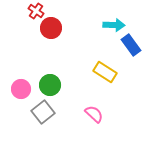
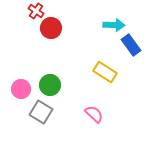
gray square: moved 2 px left; rotated 20 degrees counterclockwise
